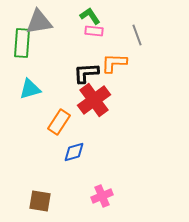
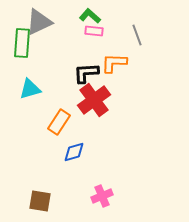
green L-shape: rotated 15 degrees counterclockwise
gray triangle: rotated 16 degrees counterclockwise
